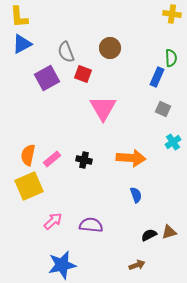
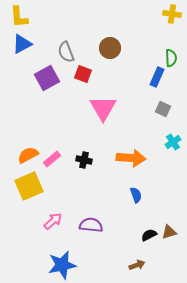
orange semicircle: rotated 50 degrees clockwise
